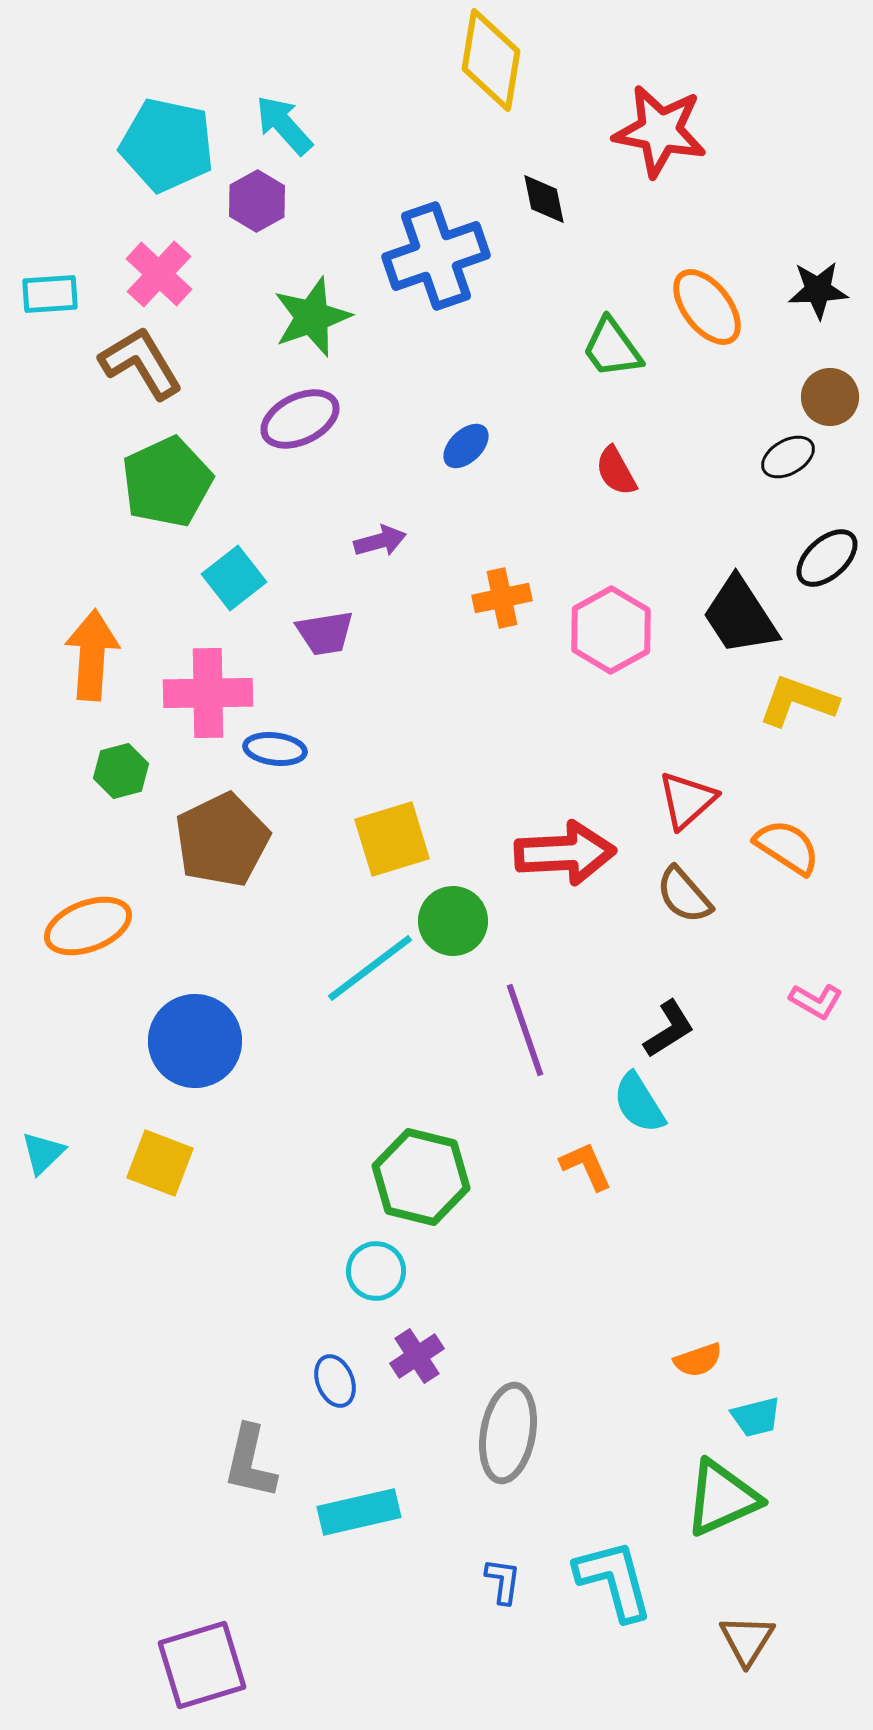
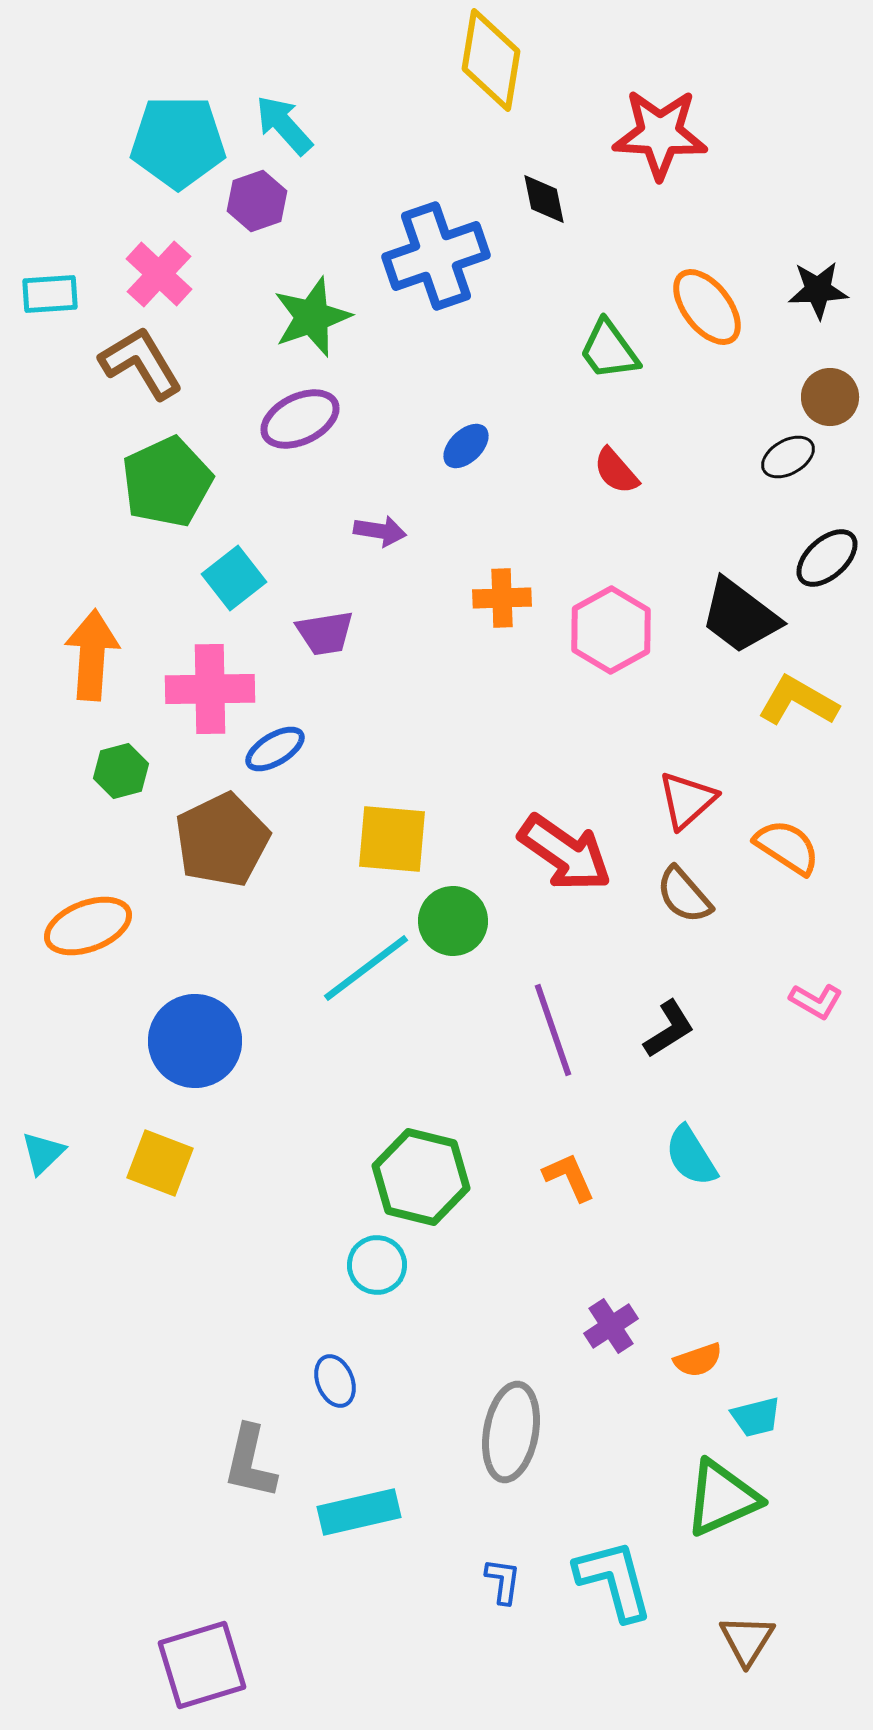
red star at (660, 131): moved 3 px down; rotated 8 degrees counterclockwise
cyan pentagon at (167, 145): moved 11 px right, 3 px up; rotated 12 degrees counterclockwise
purple hexagon at (257, 201): rotated 10 degrees clockwise
green trapezoid at (612, 348): moved 3 px left, 2 px down
red semicircle at (616, 471): rotated 12 degrees counterclockwise
purple arrow at (380, 541): moved 10 px up; rotated 24 degrees clockwise
orange cross at (502, 598): rotated 10 degrees clockwise
black trapezoid at (740, 616): rotated 20 degrees counterclockwise
pink cross at (208, 693): moved 2 px right, 4 px up
yellow L-shape at (798, 701): rotated 10 degrees clockwise
blue ellipse at (275, 749): rotated 38 degrees counterclockwise
yellow square at (392, 839): rotated 22 degrees clockwise
red arrow at (565, 853): rotated 38 degrees clockwise
cyan line at (370, 968): moved 4 px left
purple line at (525, 1030): moved 28 px right
cyan semicircle at (639, 1103): moved 52 px right, 53 px down
orange L-shape at (586, 1166): moved 17 px left, 11 px down
cyan circle at (376, 1271): moved 1 px right, 6 px up
purple cross at (417, 1356): moved 194 px right, 30 px up
gray ellipse at (508, 1433): moved 3 px right, 1 px up
